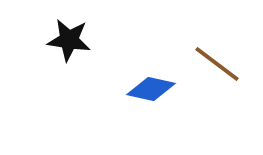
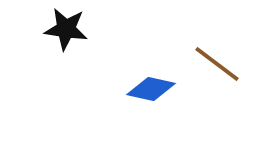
black star: moved 3 px left, 11 px up
